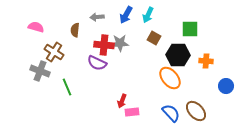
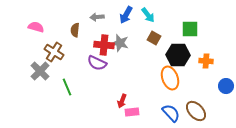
cyan arrow: rotated 63 degrees counterclockwise
gray star: rotated 18 degrees clockwise
gray cross: rotated 24 degrees clockwise
orange ellipse: rotated 20 degrees clockwise
